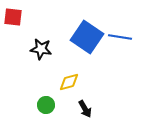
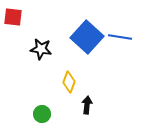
blue square: rotated 8 degrees clockwise
yellow diamond: rotated 55 degrees counterclockwise
green circle: moved 4 px left, 9 px down
black arrow: moved 2 px right, 4 px up; rotated 144 degrees counterclockwise
